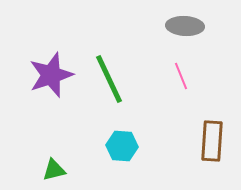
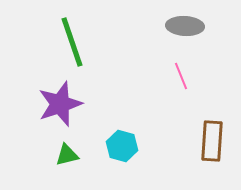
purple star: moved 9 px right, 29 px down
green line: moved 37 px left, 37 px up; rotated 6 degrees clockwise
cyan hexagon: rotated 12 degrees clockwise
green triangle: moved 13 px right, 15 px up
